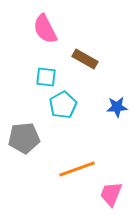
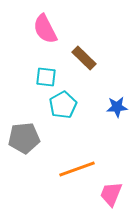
brown rectangle: moved 1 px left, 1 px up; rotated 15 degrees clockwise
